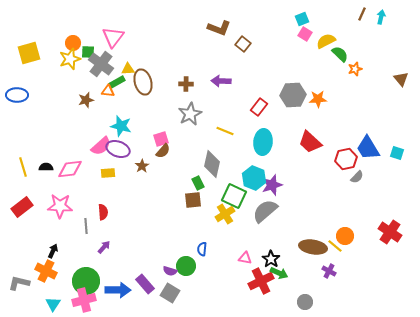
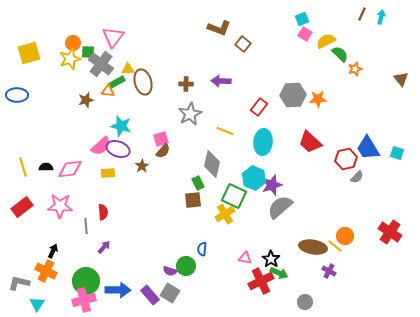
gray semicircle at (265, 211): moved 15 px right, 4 px up
purple rectangle at (145, 284): moved 5 px right, 11 px down
cyan triangle at (53, 304): moved 16 px left
